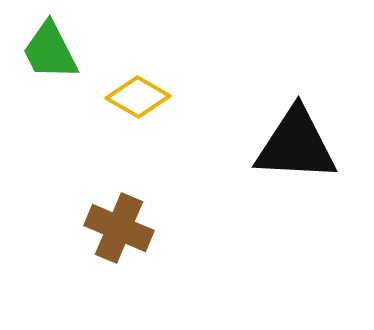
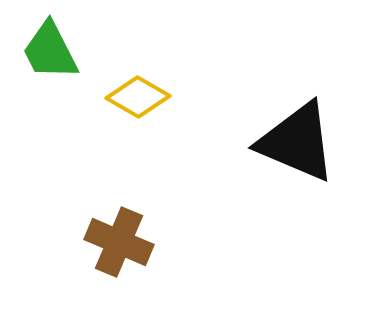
black triangle: moved 1 px right, 3 px up; rotated 20 degrees clockwise
brown cross: moved 14 px down
